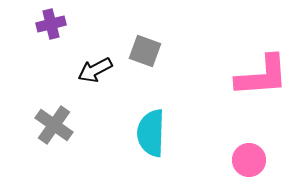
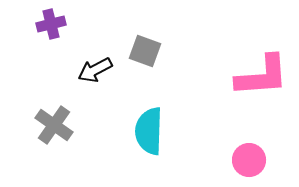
cyan semicircle: moved 2 px left, 2 px up
